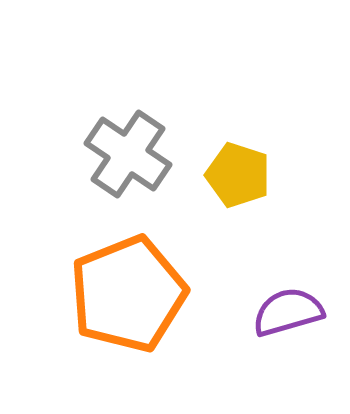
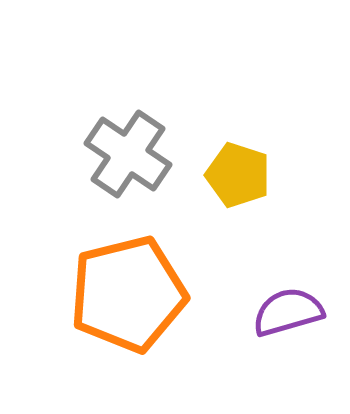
orange pentagon: rotated 8 degrees clockwise
